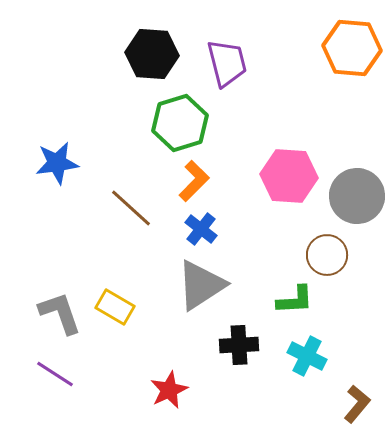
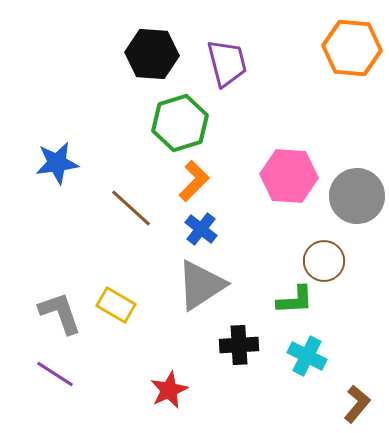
brown circle: moved 3 px left, 6 px down
yellow rectangle: moved 1 px right, 2 px up
